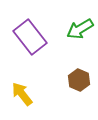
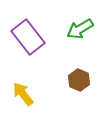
purple rectangle: moved 2 px left
yellow arrow: moved 1 px right
